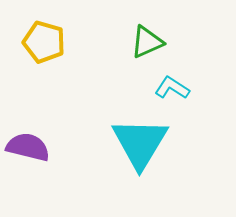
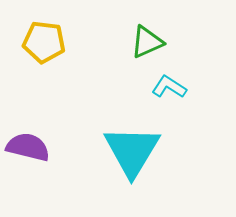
yellow pentagon: rotated 9 degrees counterclockwise
cyan L-shape: moved 3 px left, 1 px up
cyan triangle: moved 8 px left, 8 px down
